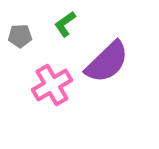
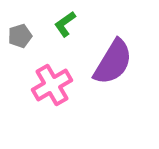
gray pentagon: rotated 15 degrees counterclockwise
purple semicircle: moved 6 px right; rotated 15 degrees counterclockwise
